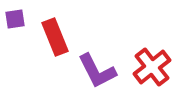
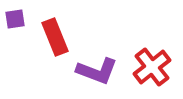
purple L-shape: rotated 42 degrees counterclockwise
